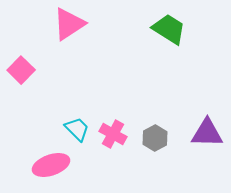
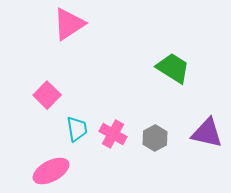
green trapezoid: moved 4 px right, 39 px down
pink square: moved 26 px right, 25 px down
cyan trapezoid: rotated 36 degrees clockwise
purple triangle: rotated 12 degrees clockwise
pink ellipse: moved 6 px down; rotated 9 degrees counterclockwise
